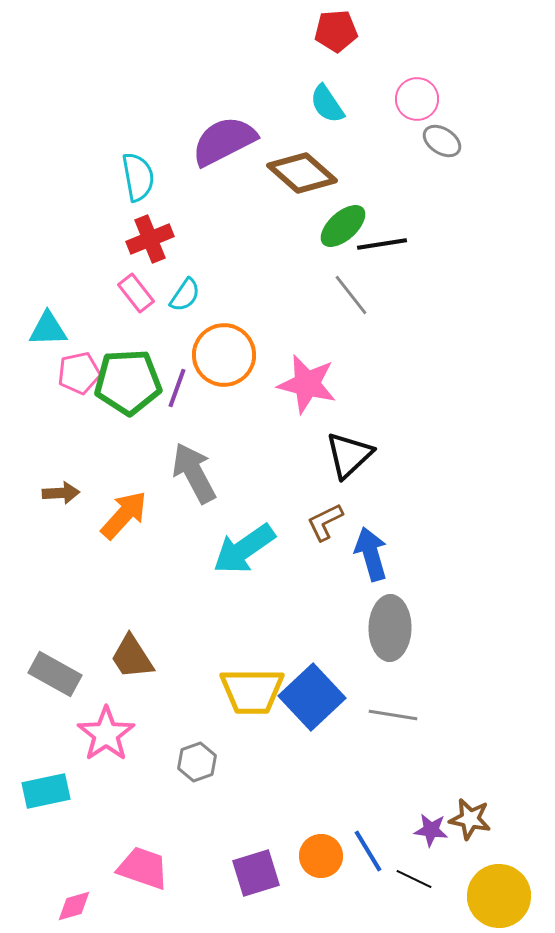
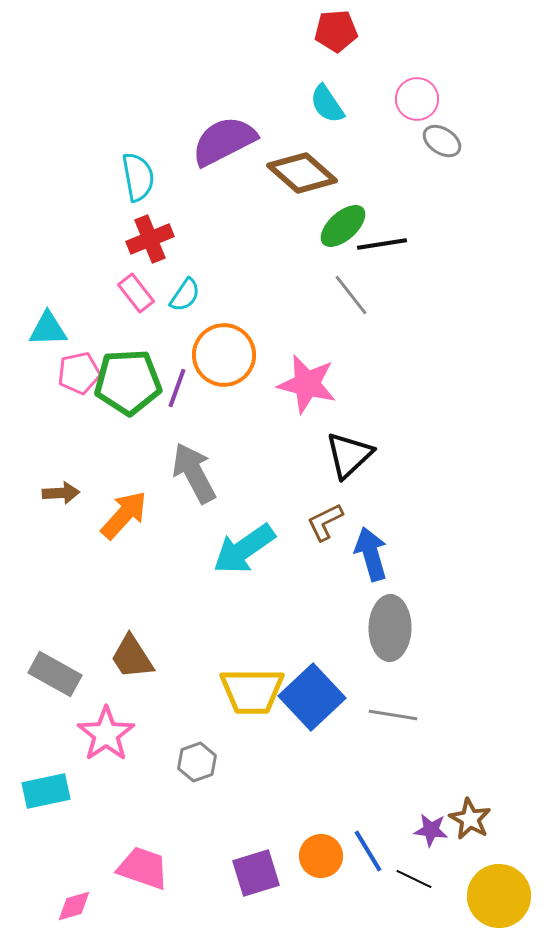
brown star at (470, 819): rotated 18 degrees clockwise
